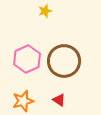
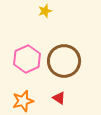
red triangle: moved 2 px up
